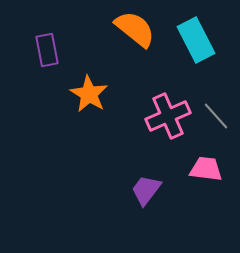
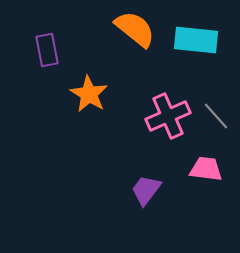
cyan rectangle: rotated 57 degrees counterclockwise
